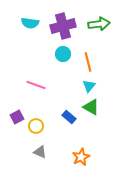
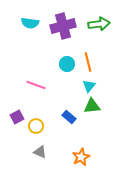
cyan circle: moved 4 px right, 10 px down
green triangle: moved 1 px right, 1 px up; rotated 36 degrees counterclockwise
